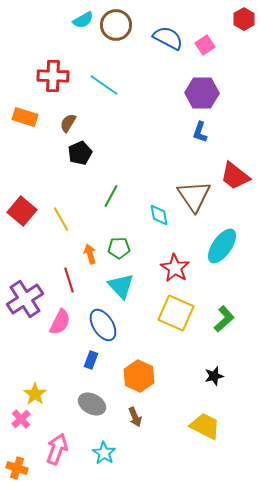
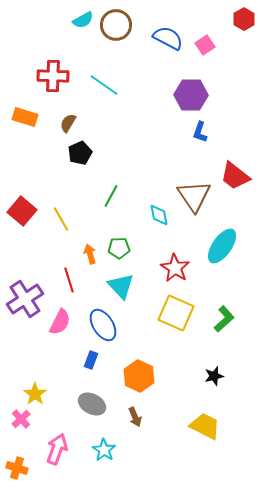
purple hexagon: moved 11 px left, 2 px down
cyan star: moved 3 px up
